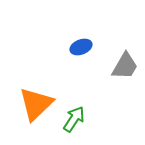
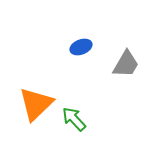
gray trapezoid: moved 1 px right, 2 px up
green arrow: rotated 76 degrees counterclockwise
